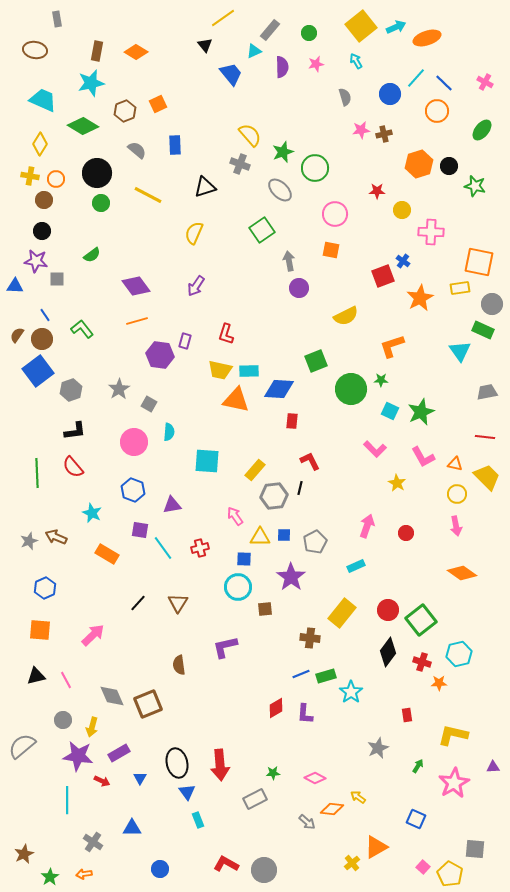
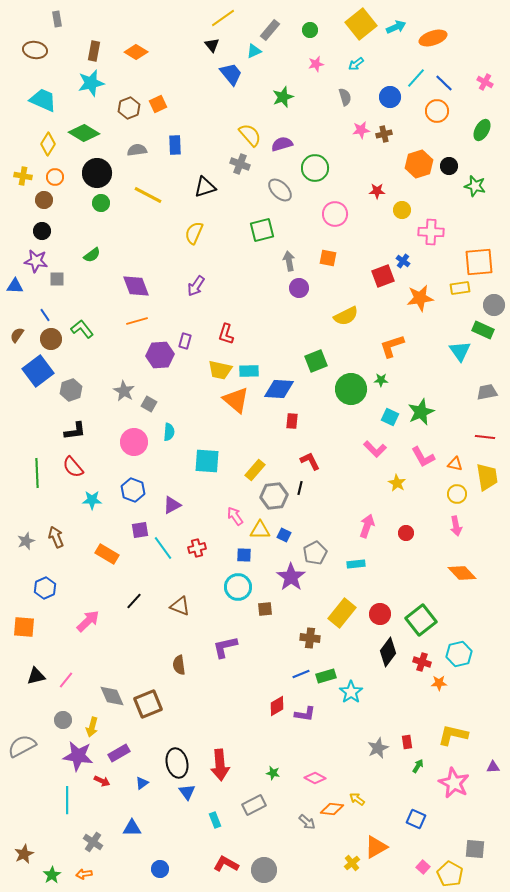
yellow square at (361, 26): moved 2 px up
green circle at (309, 33): moved 1 px right, 3 px up
orange ellipse at (427, 38): moved 6 px right
black triangle at (205, 45): moved 7 px right
brown rectangle at (97, 51): moved 3 px left
cyan arrow at (356, 61): moved 3 px down; rotated 98 degrees counterclockwise
purple semicircle at (282, 67): moved 77 px down; rotated 105 degrees counterclockwise
blue circle at (390, 94): moved 3 px down
brown hexagon at (125, 111): moved 4 px right, 3 px up
green diamond at (83, 126): moved 1 px right, 7 px down
green ellipse at (482, 130): rotated 10 degrees counterclockwise
yellow diamond at (40, 144): moved 8 px right
gray semicircle at (137, 150): rotated 48 degrees counterclockwise
green star at (283, 152): moved 55 px up
yellow cross at (30, 176): moved 7 px left
orange circle at (56, 179): moved 1 px left, 2 px up
green square at (262, 230): rotated 20 degrees clockwise
orange square at (331, 250): moved 3 px left, 8 px down
orange square at (479, 262): rotated 16 degrees counterclockwise
purple diamond at (136, 286): rotated 16 degrees clockwise
orange star at (420, 298): rotated 20 degrees clockwise
gray circle at (492, 304): moved 2 px right, 1 px down
brown circle at (42, 339): moved 9 px right
purple hexagon at (160, 355): rotated 12 degrees counterclockwise
gray star at (119, 389): moved 5 px right, 2 px down; rotated 10 degrees counterclockwise
orange triangle at (236, 400): rotated 28 degrees clockwise
cyan square at (390, 411): moved 6 px down
yellow trapezoid at (487, 477): rotated 36 degrees clockwise
purple triangle at (172, 505): rotated 18 degrees counterclockwise
cyan star at (92, 513): moved 13 px up; rotated 24 degrees counterclockwise
purple square at (140, 530): rotated 18 degrees counterclockwise
blue square at (284, 535): rotated 24 degrees clockwise
brown arrow at (56, 537): rotated 45 degrees clockwise
yellow triangle at (260, 537): moved 7 px up
gray star at (29, 541): moved 3 px left
gray pentagon at (315, 542): moved 11 px down
red cross at (200, 548): moved 3 px left
blue square at (244, 559): moved 4 px up
cyan rectangle at (356, 566): moved 2 px up; rotated 18 degrees clockwise
orange diamond at (462, 573): rotated 12 degrees clockwise
black line at (138, 603): moved 4 px left, 2 px up
brown triangle at (178, 603): moved 2 px right, 3 px down; rotated 40 degrees counterclockwise
red circle at (388, 610): moved 8 px left, 4 px down
orange square at (40, 630): moved 16 px left, 3 px up
pink arrow at (93, 635): moved 5 px left, 14 px up
pink line at (66, 680): rotated 66 degrees clockwise
red diamond at (276, 708): moved 1 px right, 2 px up
purple L-shape at (305, 714): rotated 85 degrees counterclockwise
red rectangle at (407, 715): moved 27 px down
gray semicircle at (22, 746): rotated 12 degrees clockwise
green star at (273, 773): rotated 16 degrees clockwise
blue triangle at (140, 778): moved 2 px right, 5 px down; rotated 24 degrees clockwise
pink star at (454, 783): rotated 16 degrees counterclockwise
yellow arrow at (358, 797): moved 1 px left, 2 px down
gray rectangle at (255, 799): moved 1 px left, 6 px down
cyan rectangle at (198, 820): moved 17 px right
green star at (50, 877): moved 2 px right, 2 px up
